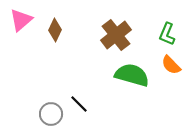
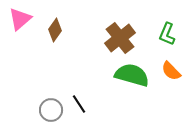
pink triangle: moved 1 px left, 1 px up
brown diamond: rotated 10 degrees clockwise
brown cross: moved 4 px right, 3 px down
orange semicircle: moved 6 px down
black line: rotated 12 degrees clockwise
gray circle: moved 4 px up
